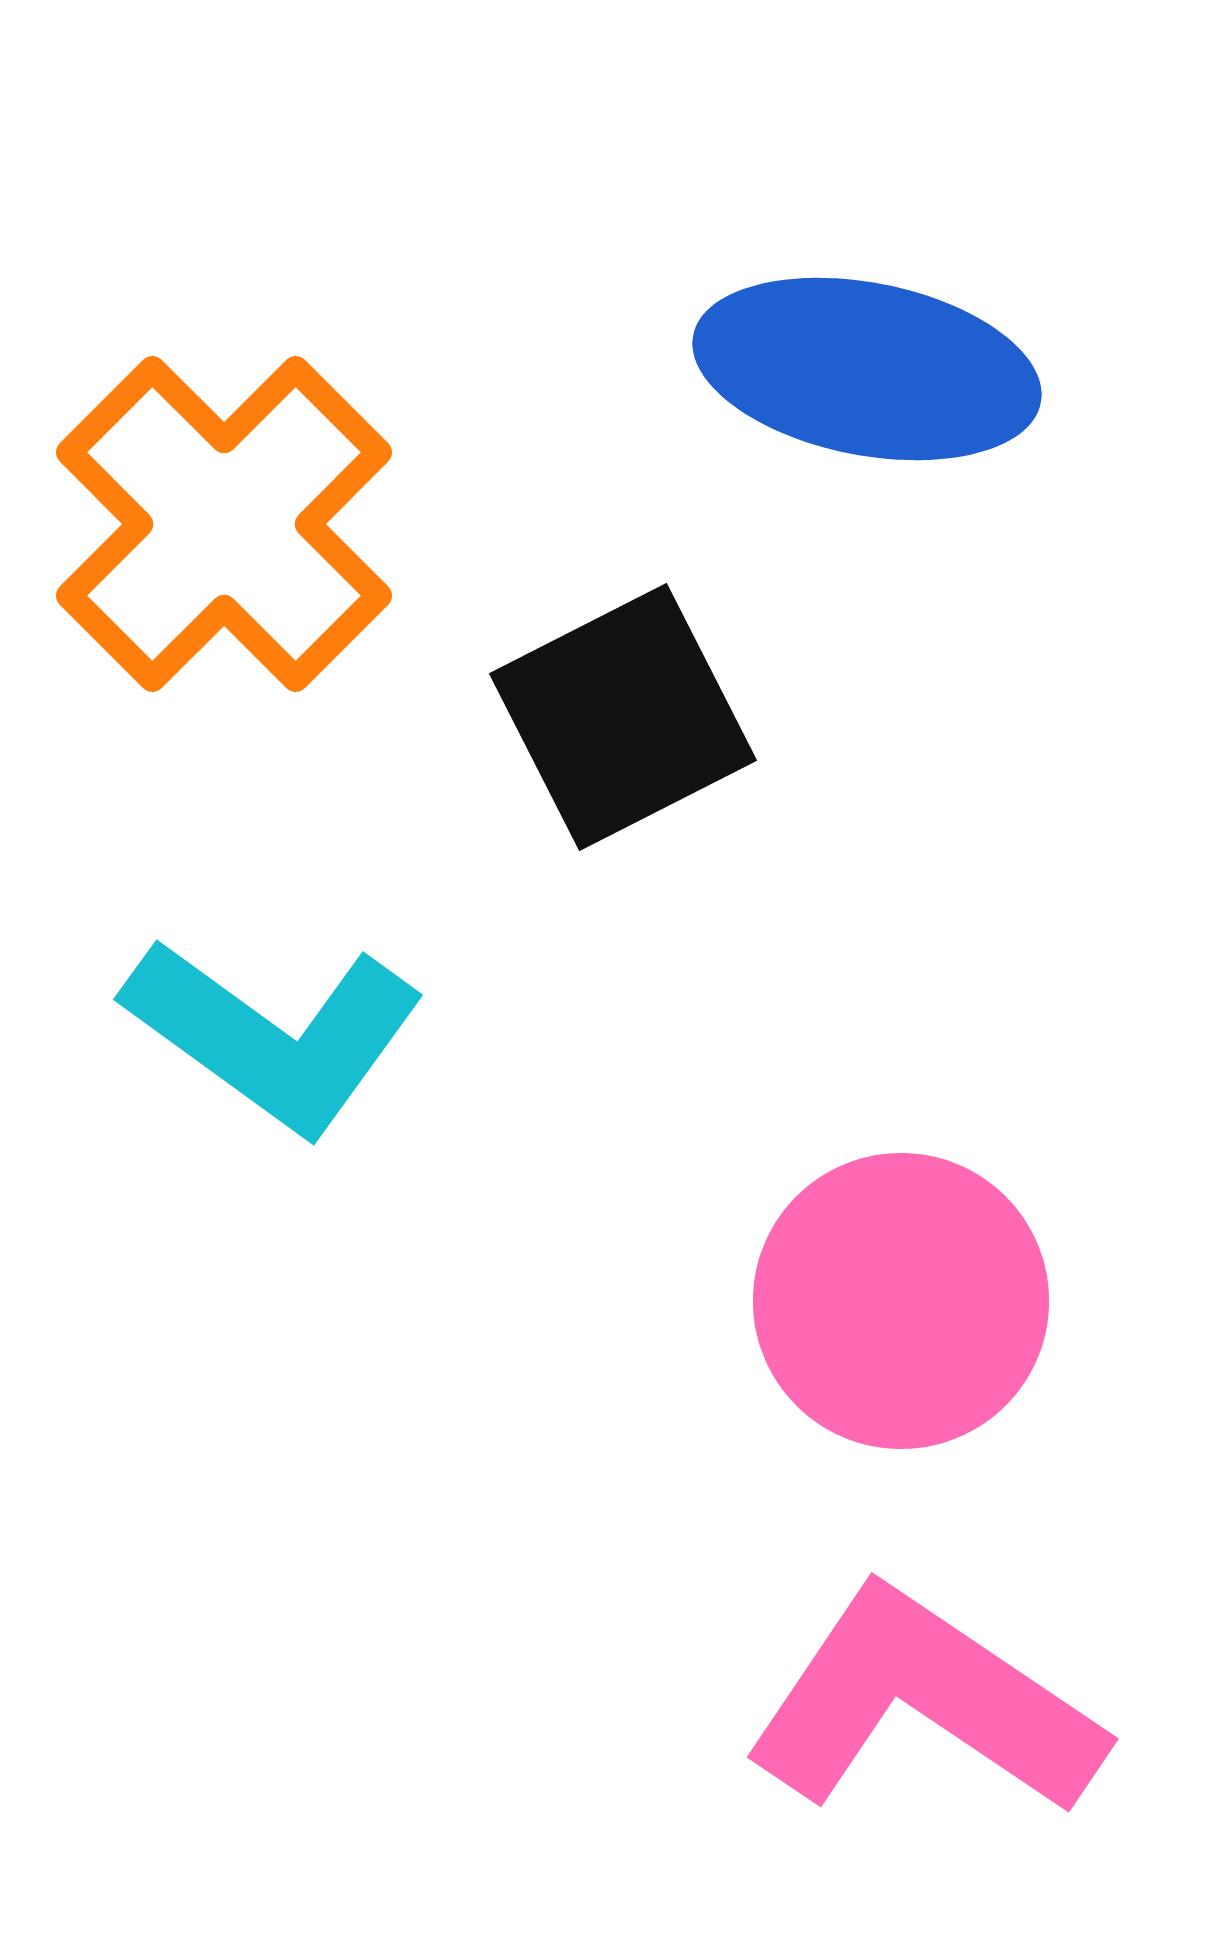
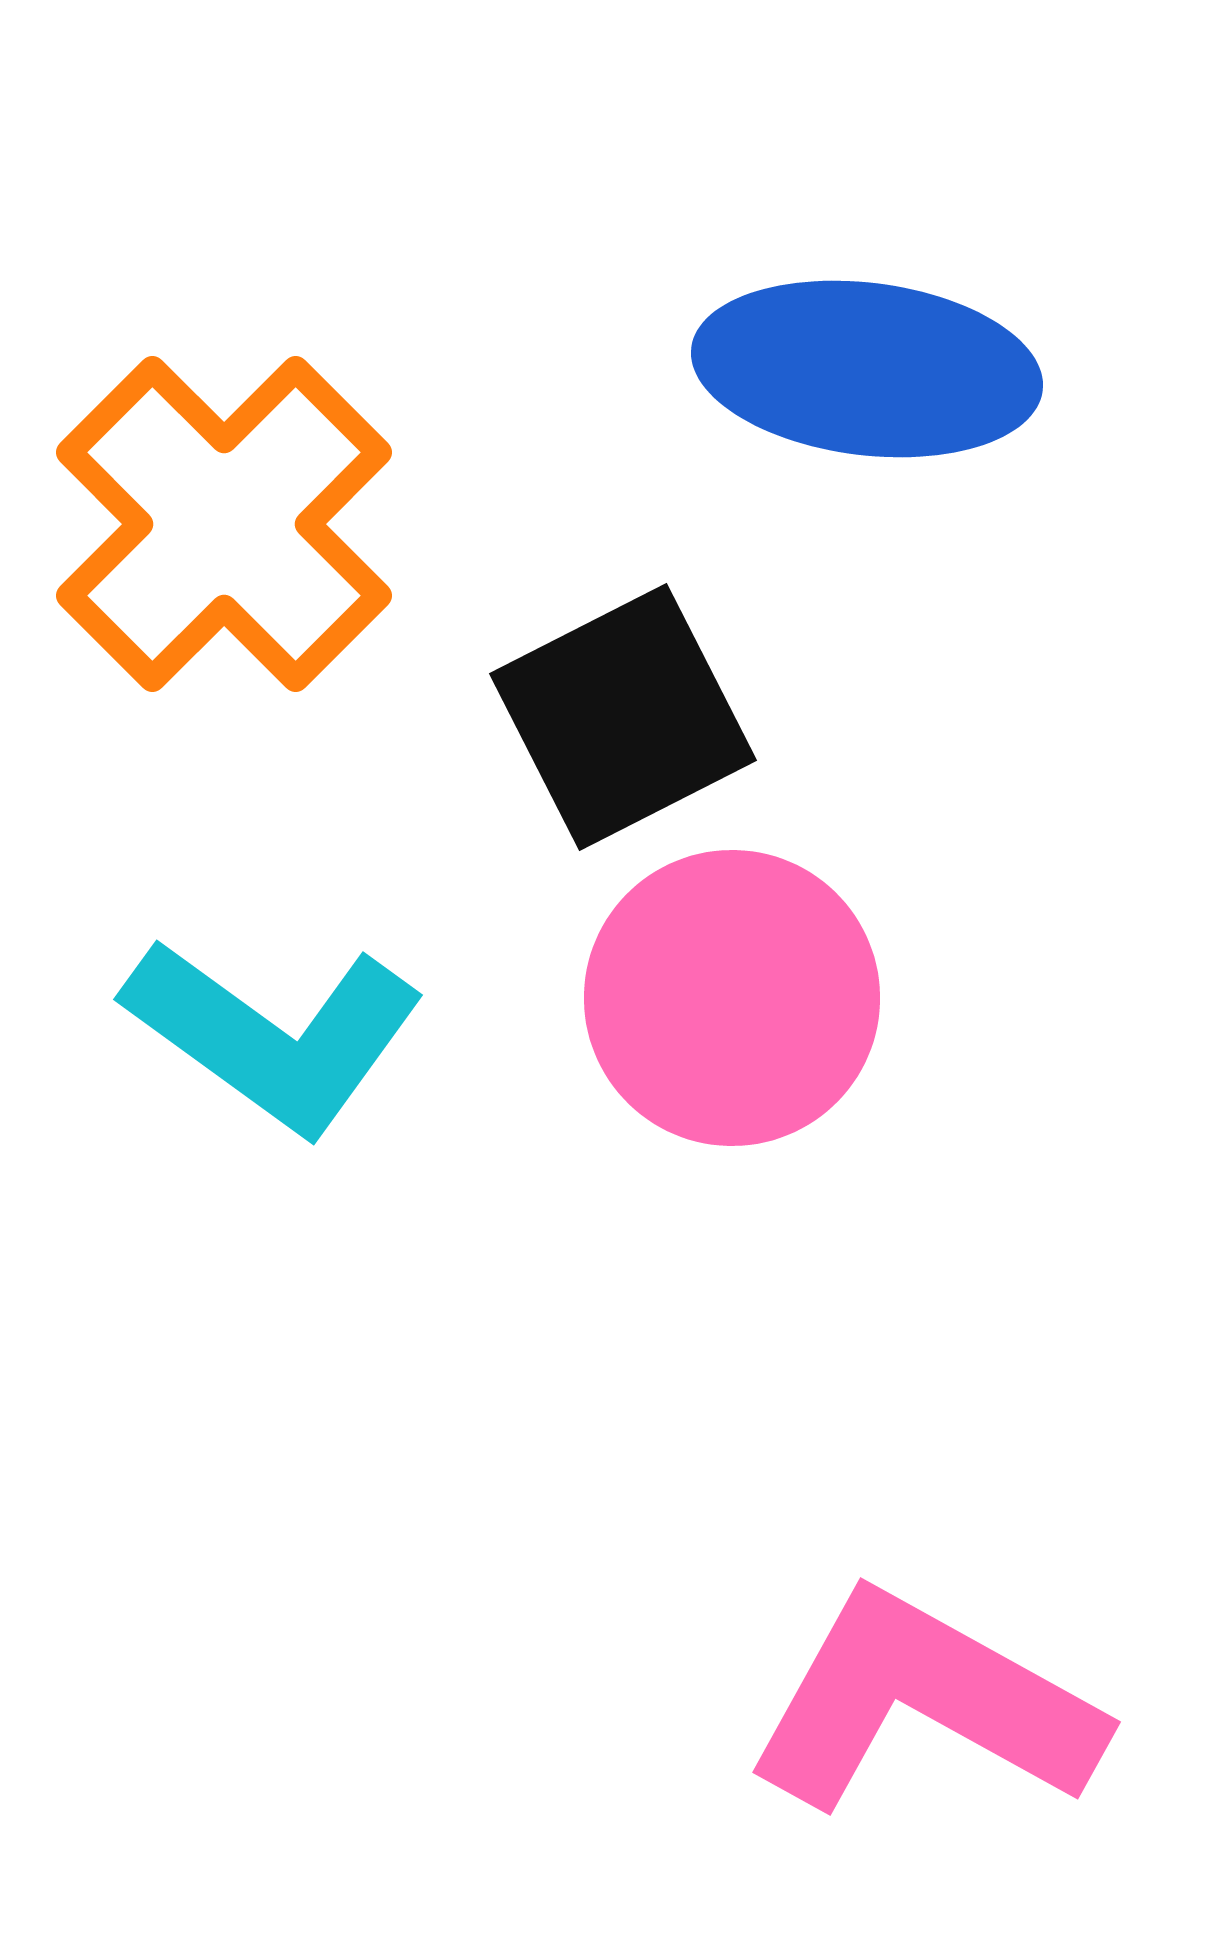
blue ellipse: rotated 4 degrees counterclockwise
pink circle: moved 169 px left, 303 px up
pink L-shape: rotated 5 degrees counterclockwise
